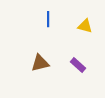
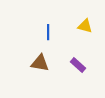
blue line: moved 13 px down
brown triangle: rotated 24 degrees clockwise
